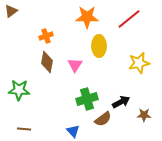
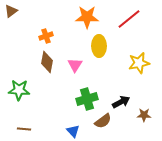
brown semicircle: moved 2 px down
